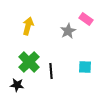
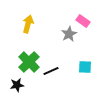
pink rectangle: moved 3 px left, 2 px down
yellow arrow: moved 2 px up
gray star: moved 1 px right, 3 px down
black line: rotated 70 degrees clockwise
black star: rotated 16 degrees counterclockwise
